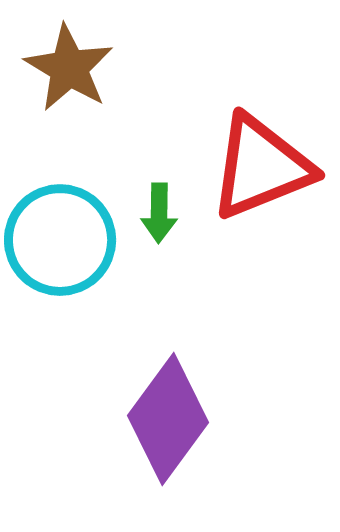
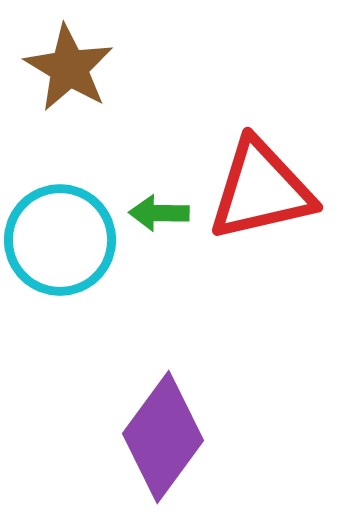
red triangle: moved 23 px down; rotated 9 degrees clockwise
green arrow: rotated 90 degrees clockwise
purple diamond: moved 5 px left, 18 px down
